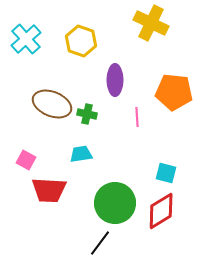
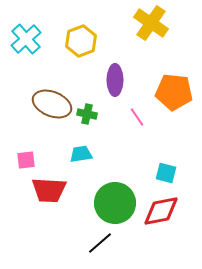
yellow cross: rotated 8 degrees clockwise
yellow hexagon: rotated 20 degrees clockwise
pink line: rotated 30 degrees counterclockwise
pink square: rotated 36 degrees counterclockwise
red diamond: rotated 21 degrees clockwise
black line: rotated 12 degrees clockwise
